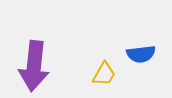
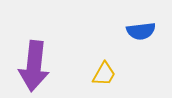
blue semicircle: moved 23 px up
